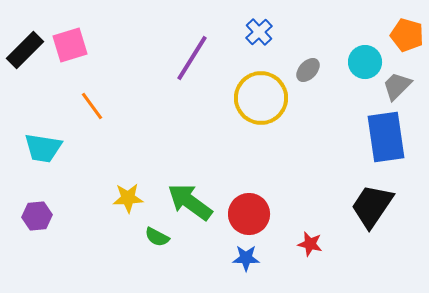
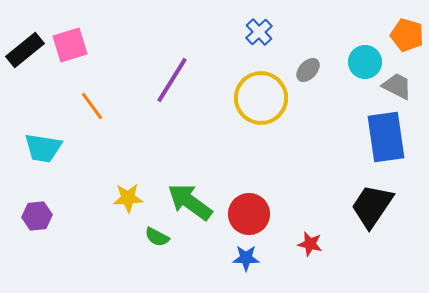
black rectangle: rotated 6 degrees clockwise
purple line: moved 20 px left, 22 px down
gray trapezoid: rotated 72 degrees clockwise
